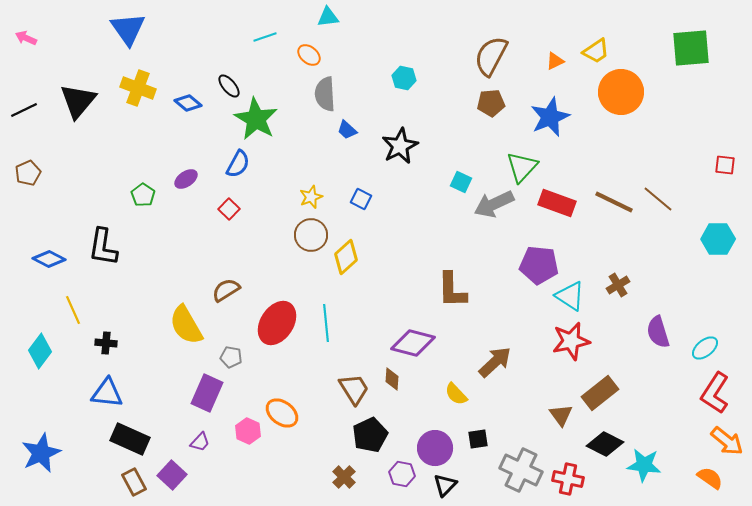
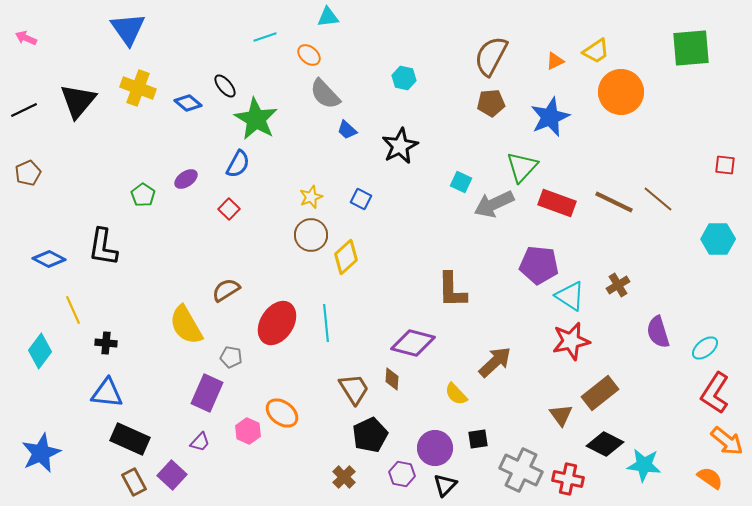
black ellipse at (229, 86): moved 4 px left
gray semicircle at (325, 94): rotated 40 degrees counterclockwise
